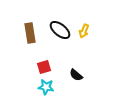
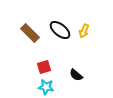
brown rectangle: rotated 36 degrees counterclockwise
